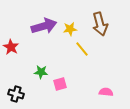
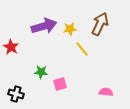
brown arrow: rotated 140 degrees counterclockwise
